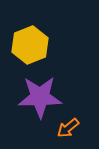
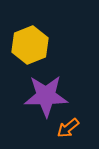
purple star: moved 6 px right, 1 px up
